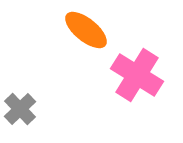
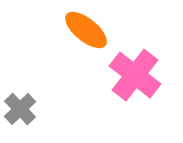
pink cross: moved 2 px left; rotated 6 degrees clockwise
